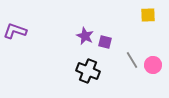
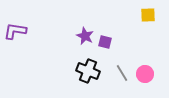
purple L-shape: rotated 10 degrees counterclockwise
gray line: moved 10 px left, 13 px down
pink circle: moved 8 px left, 9 px down
